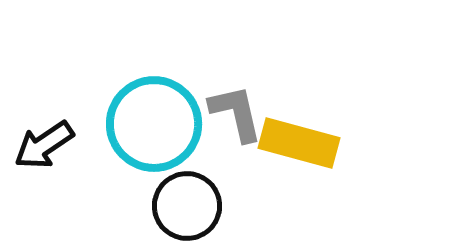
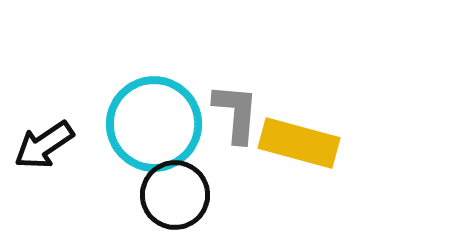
gray L-shape: rotated 18 degrees clockwise
black circle: moved 12 px left, 11 px up
